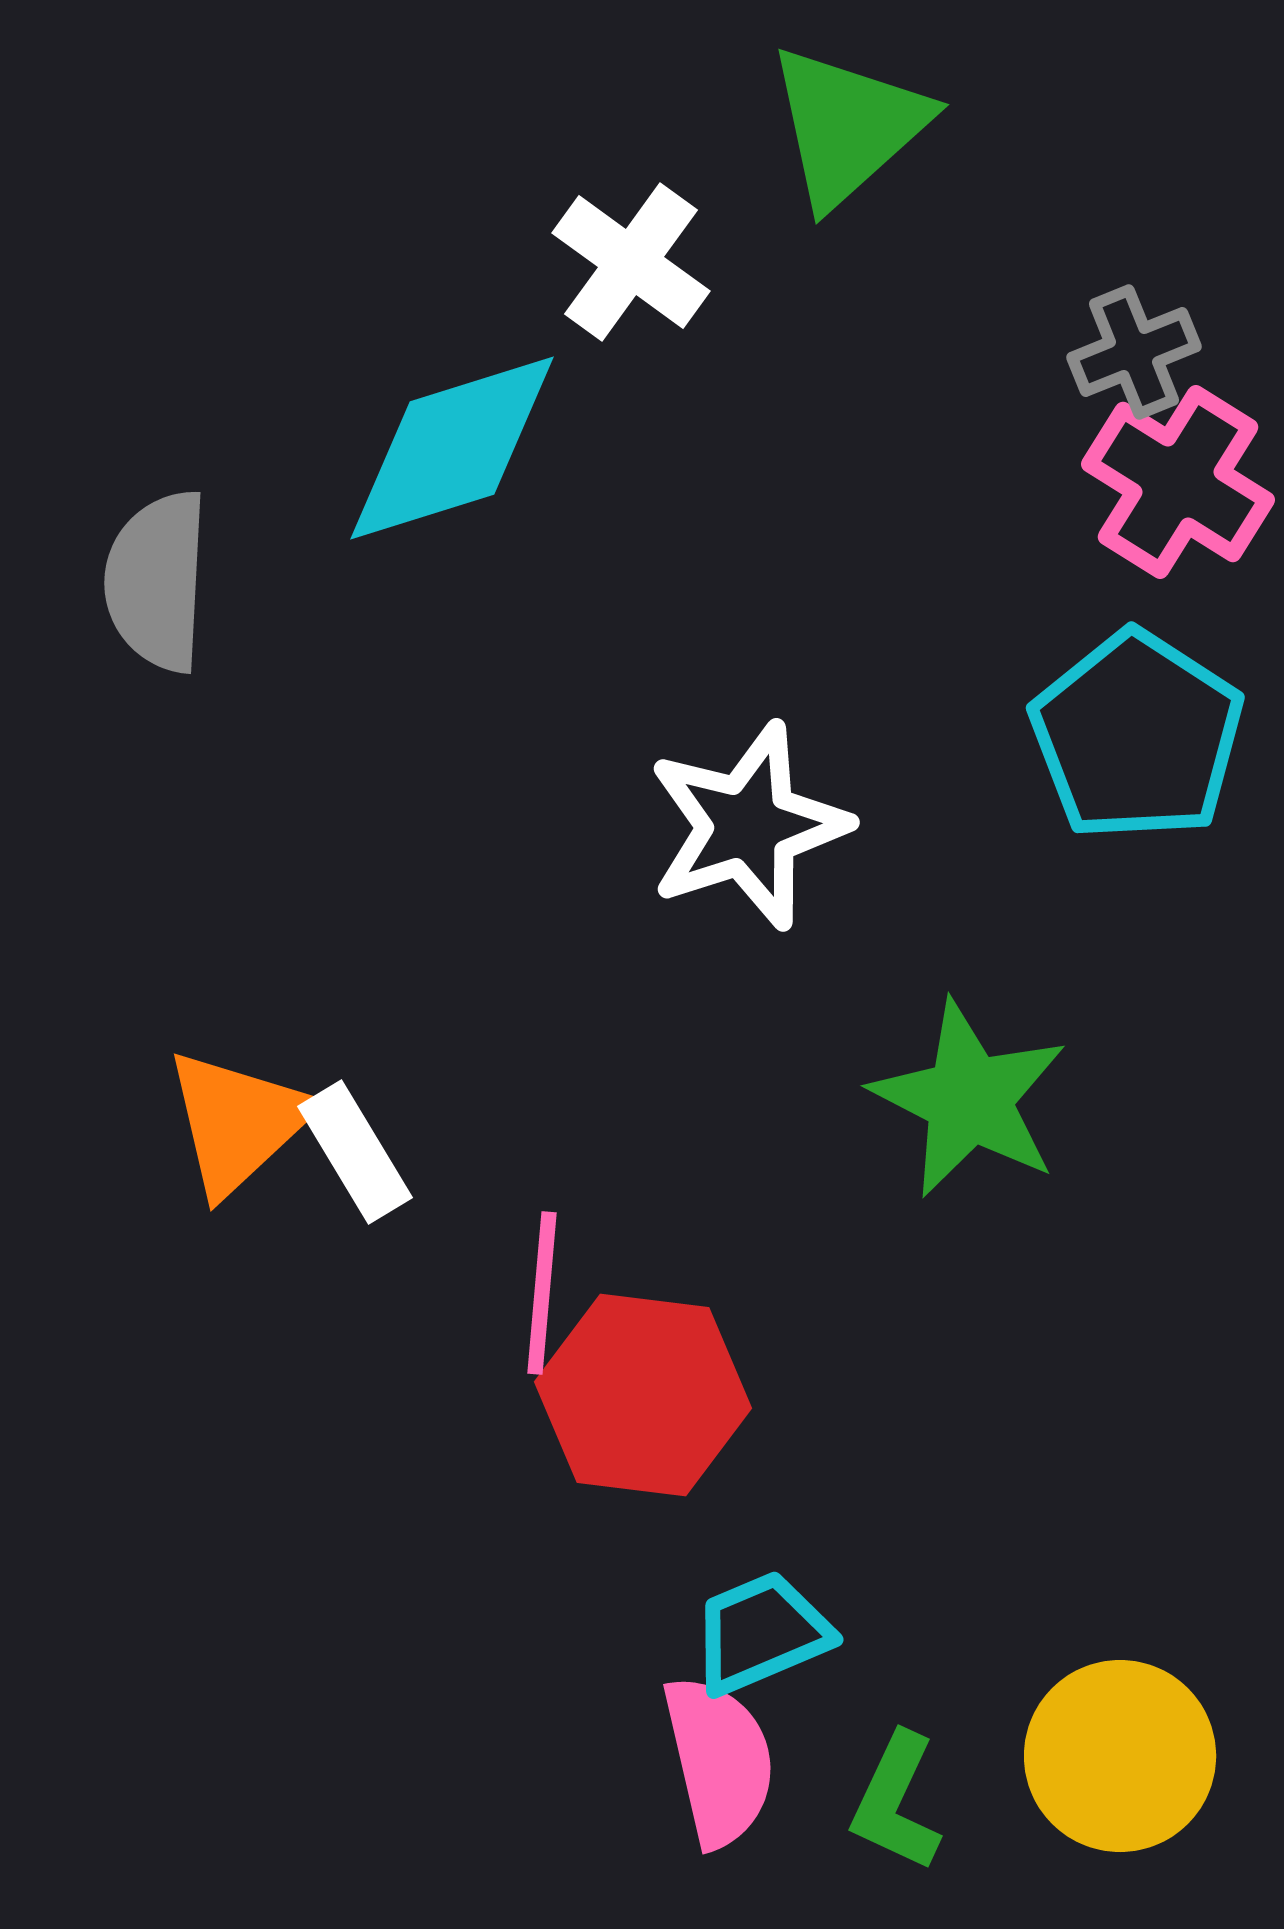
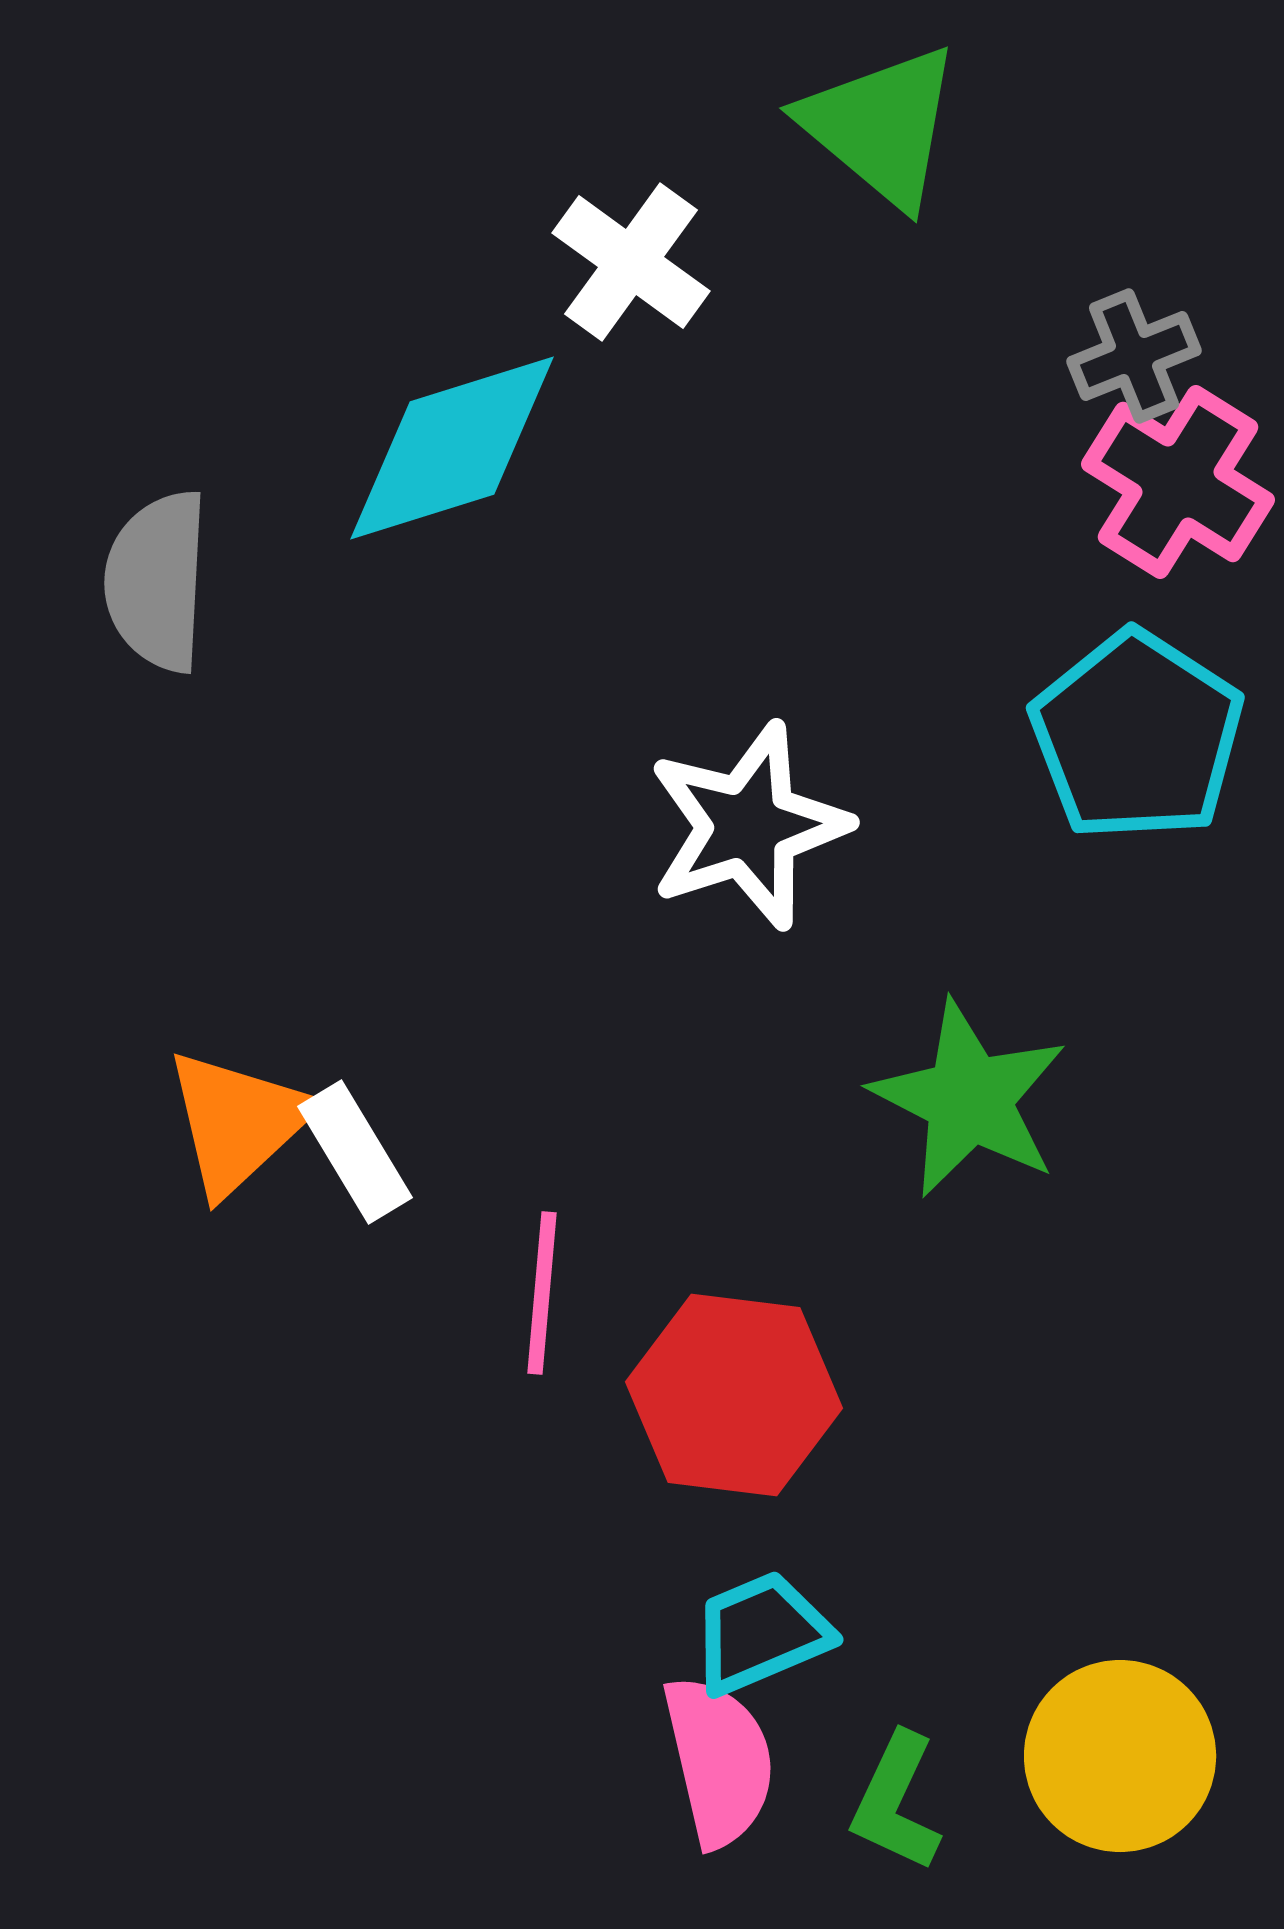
green triangle: moved 33 px right; rotated 38 degrees counterclockwise
gray cross: moved 4 px down
red hexagon: moved 91 px right
